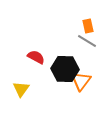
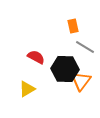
orange rectangle: moved 15 px left
gray line: moved 2 px left, 6 px down
yellow triangle: moved 6 px right; rotated 24 degrees clockwise
